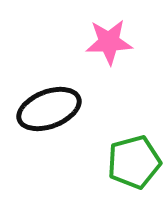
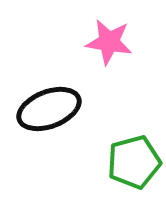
pink star: rotated 12 degrees clockwise
